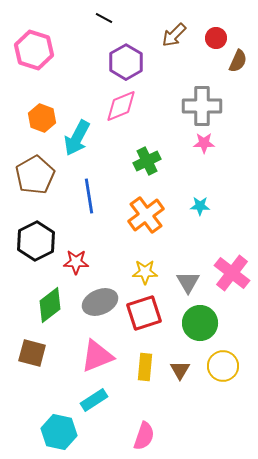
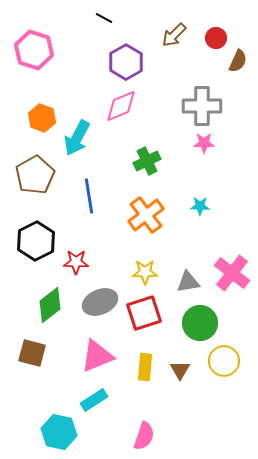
gray triangle: rotated 50 degrees clockwise
yellow circle: moved 1 px right, 5 px up
